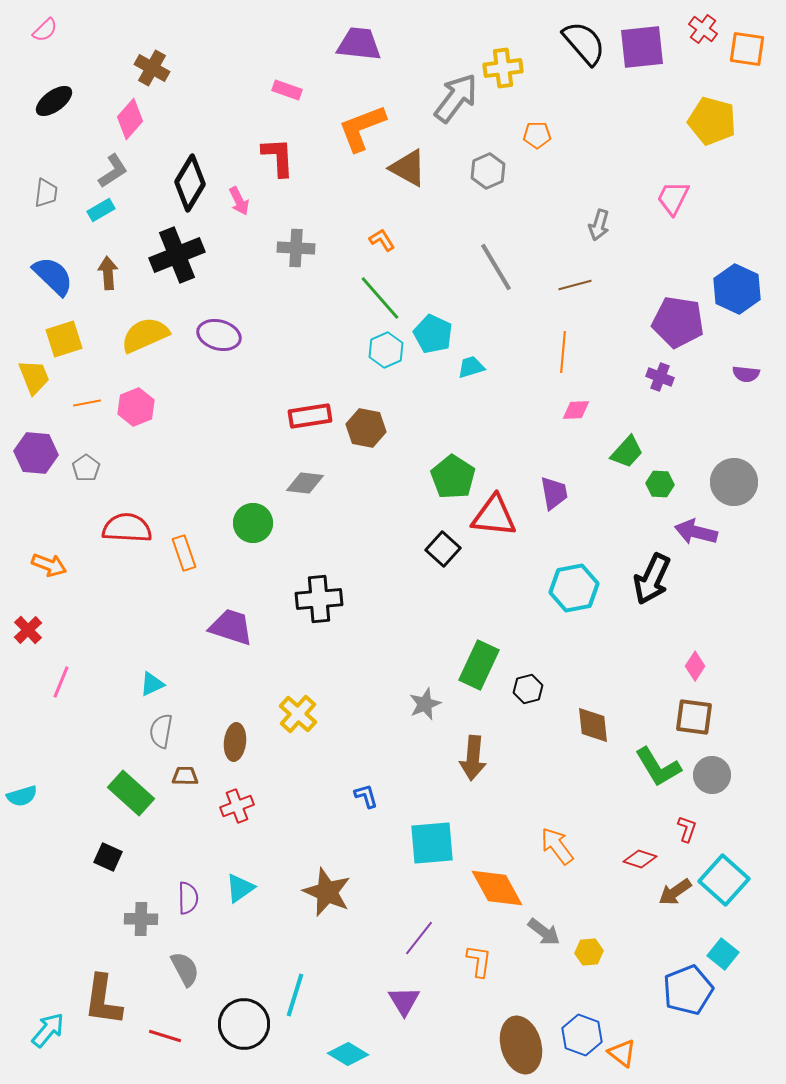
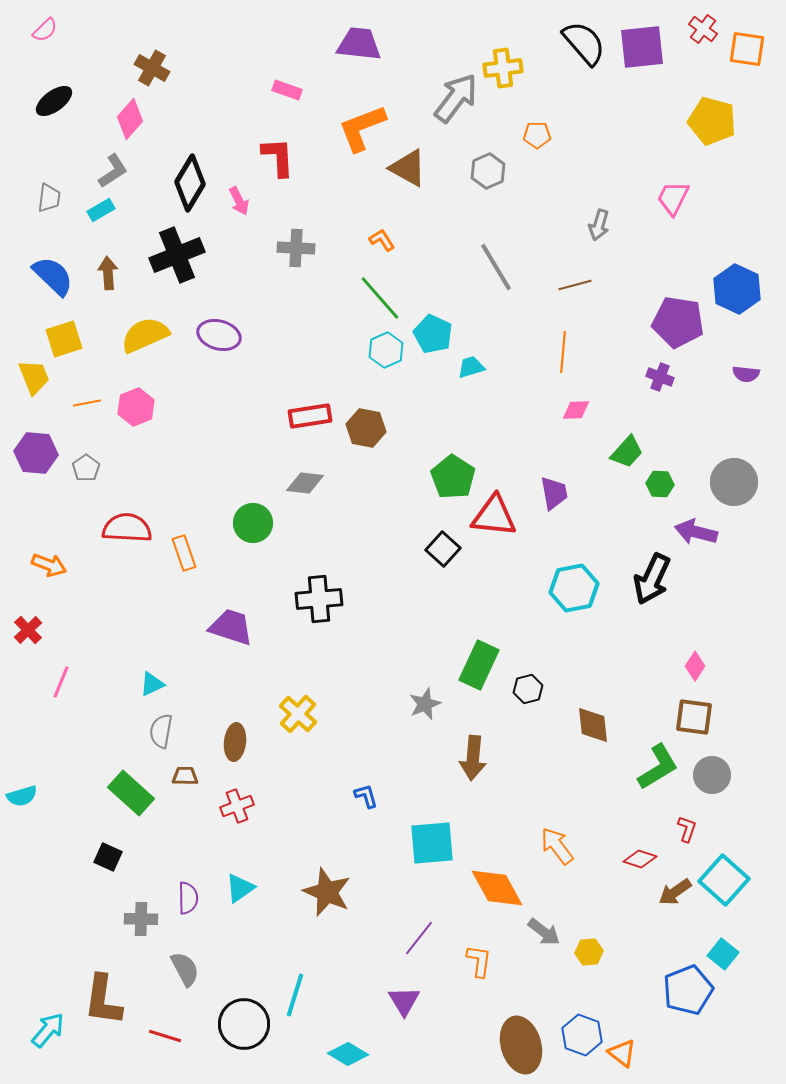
gray trapezoid at (46, 193): moved 3 px right, 5 px down
green L-shape at (658, 767): rotated 90 degrees counterclockwise
